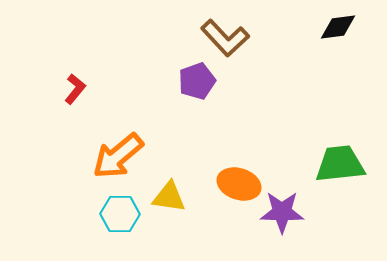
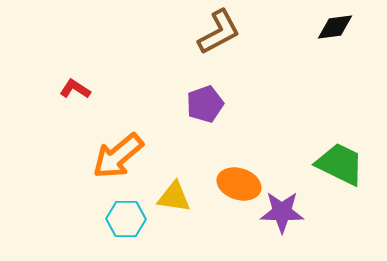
black diamond: moved 3 px left
brown L-shape: moved 6 px left, 6 px up; rotated 75 degrees counterclockwise
purple pentagon: moved 8 px right, 23 px down
red L-shape: rotated 96 degrees counterclockwise
green trapezoid: rotated 32 degrees clockwise
yellow triangle: moved 5 px right
cyan hexagon: moved 6 px right, 5 px down
